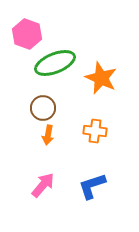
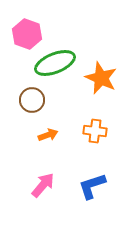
brown circle: moved 11 px left, 8 px up
orange arrow: rotated 120 degrees counterclockwise
